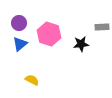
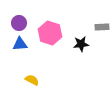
pink hexagon: moved 1 px right, 1 px up
blue triangle: rotated 35 degrees clockwise
